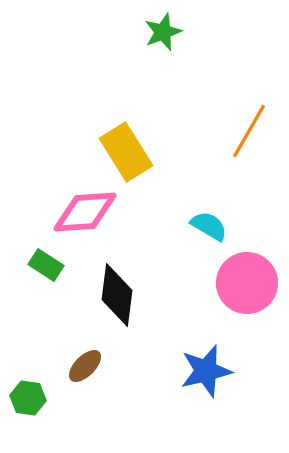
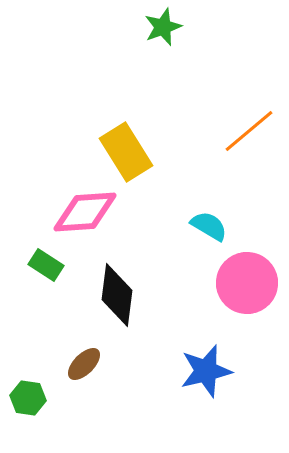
green star: moved 5 px up
orange line: rotated 20 degrees clockwise
brown ellipse: moved 1 px left, 2 px up
